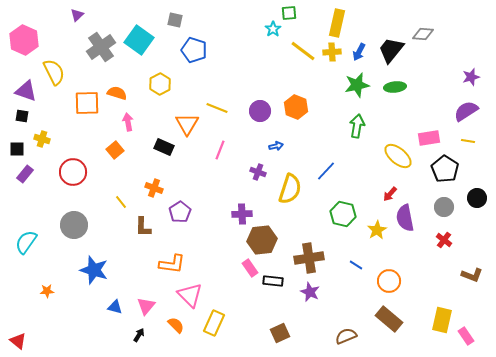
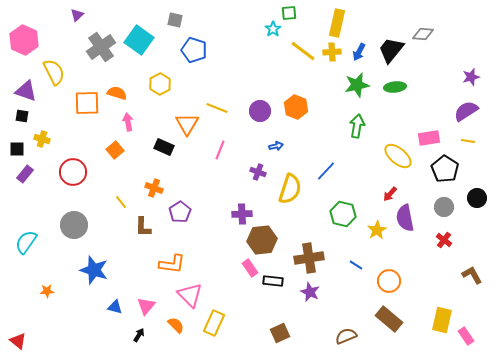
brown L-shape at (472, 275): rotated 140 degrees counterclockwise
